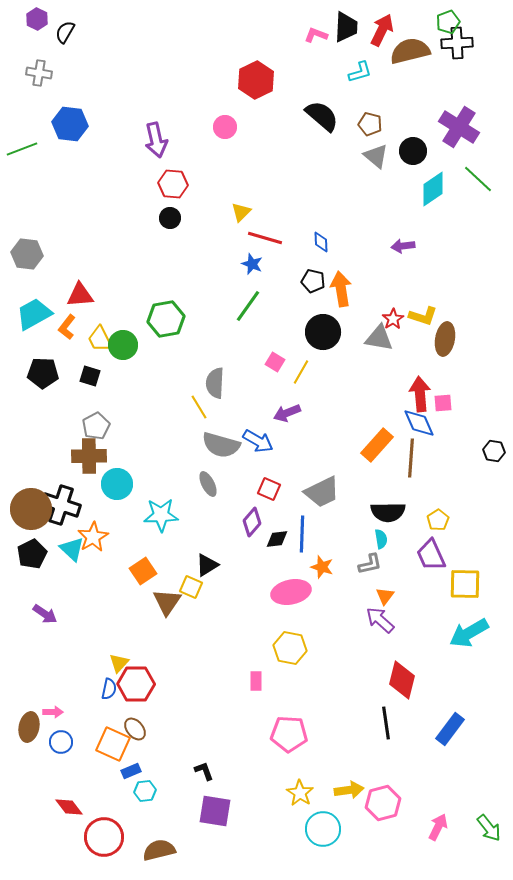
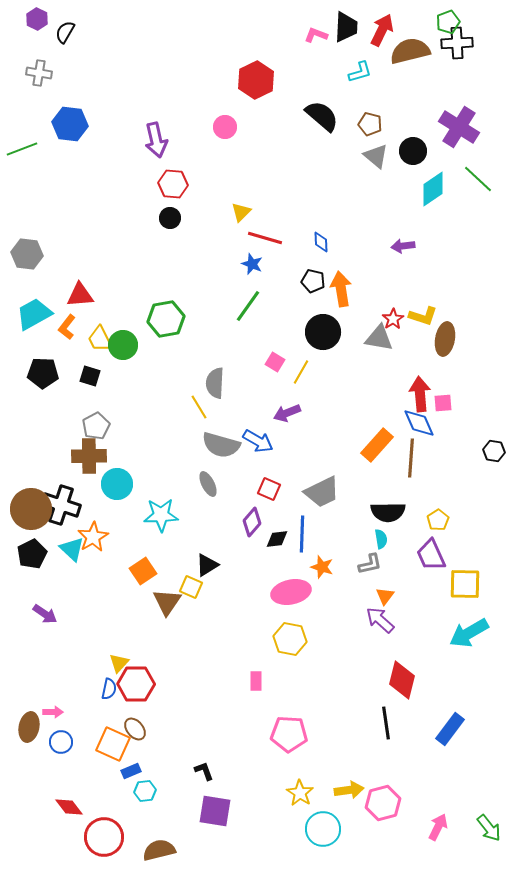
yellow hexagon at (290, 648): moved 9 px up
